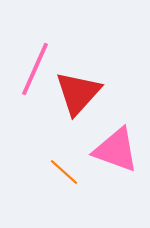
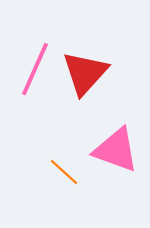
red triangle: moved 7 px right, 20 px up
